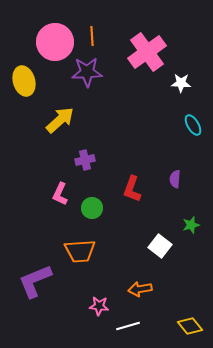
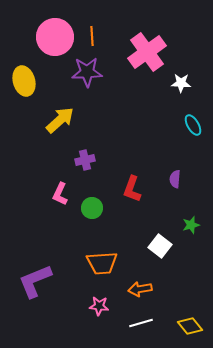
pink circle: moved 5 px up
orange trapezoid: moved 22 px right, 12 px down
white line: moved 13 px right, 3 px up
